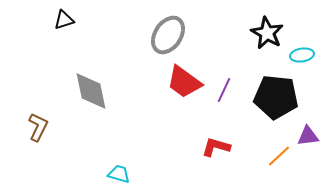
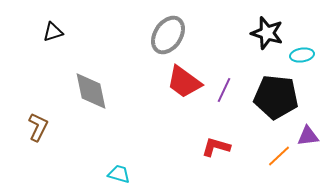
black triangle: moved 11 px left, 12 px down
black star: rotated 12 degrees counterclockwise
